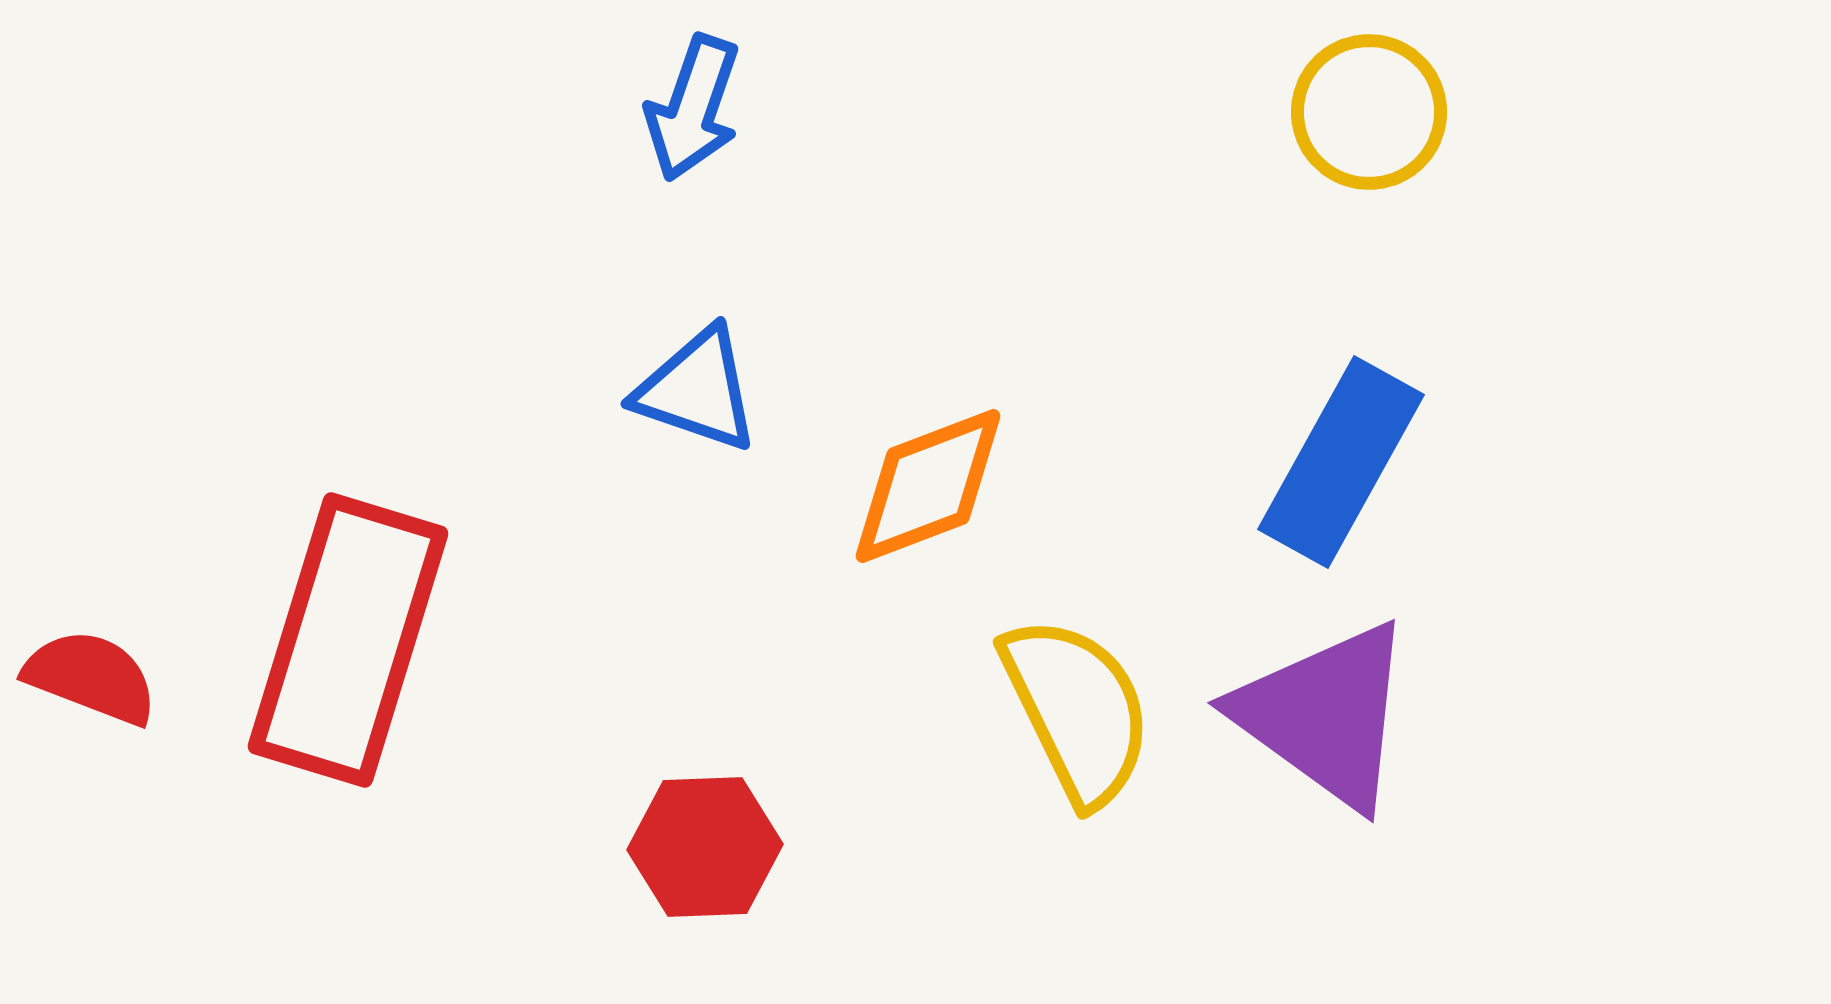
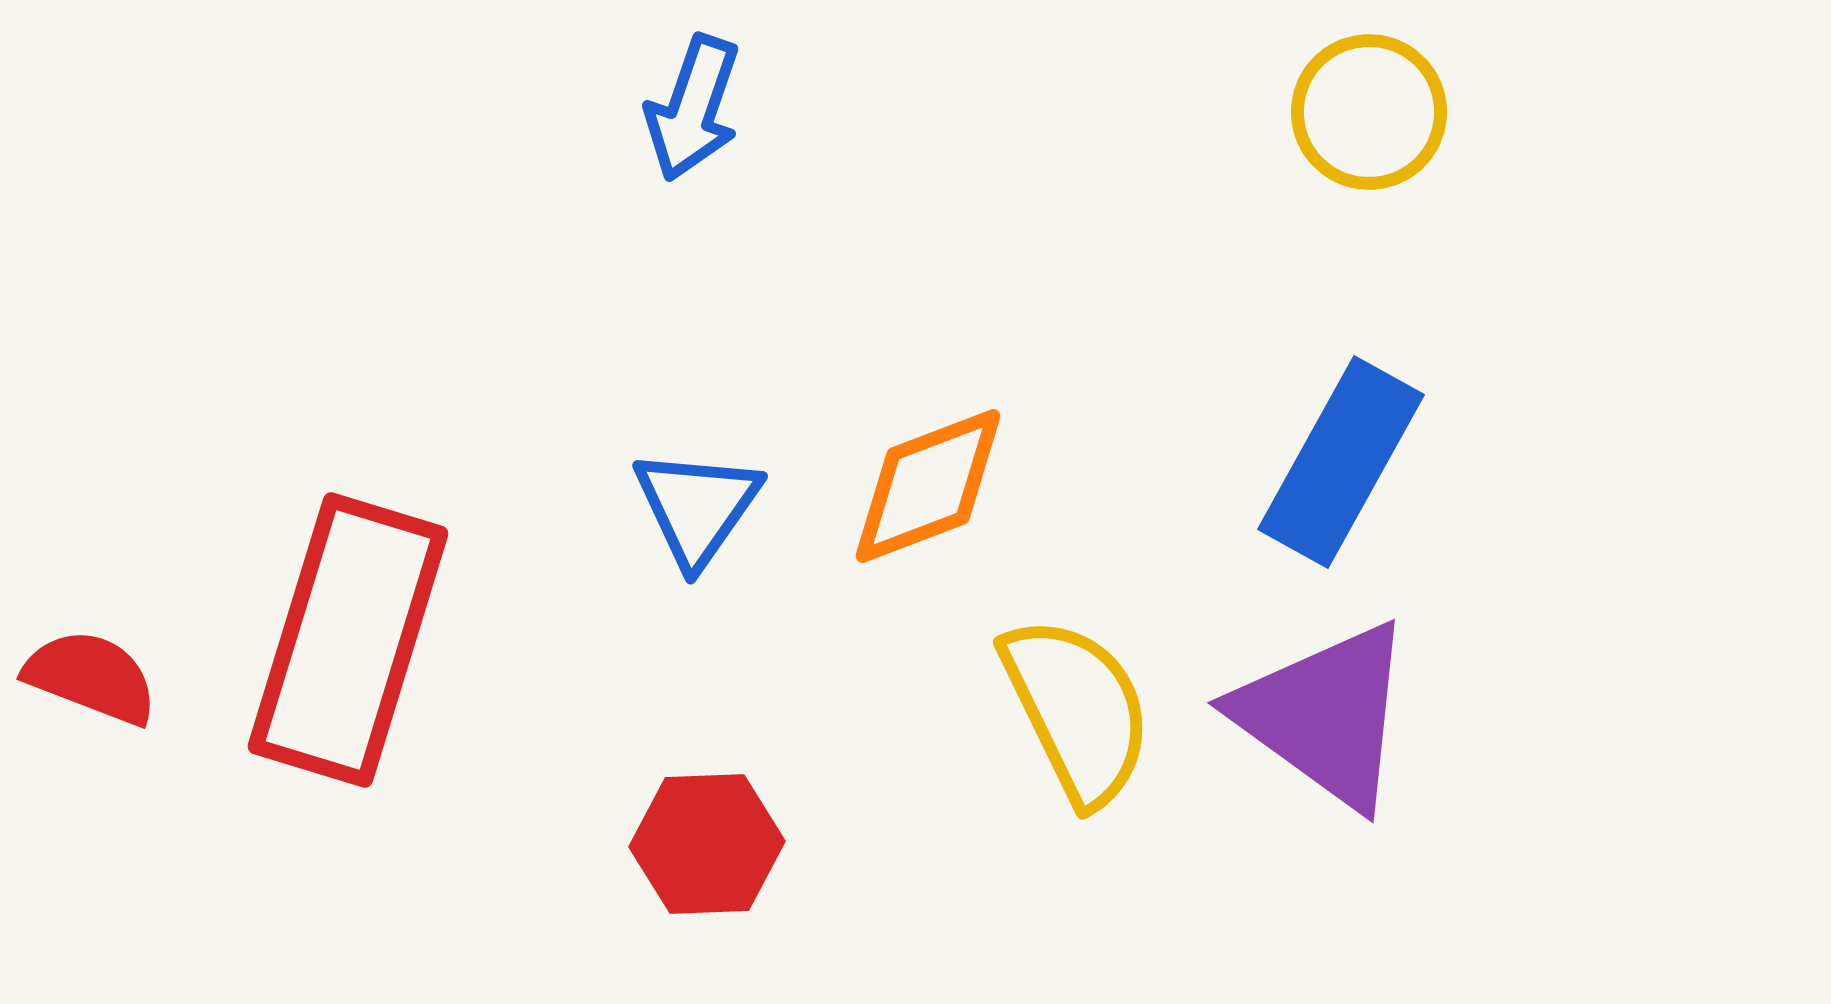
blue triangle: moved 117 px down; rotated 46 degrees clockwise
red hexagon: moved 2 px right, 3 px up
